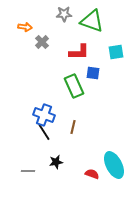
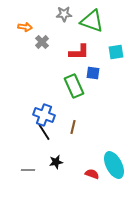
gray line: moved 1 px up
